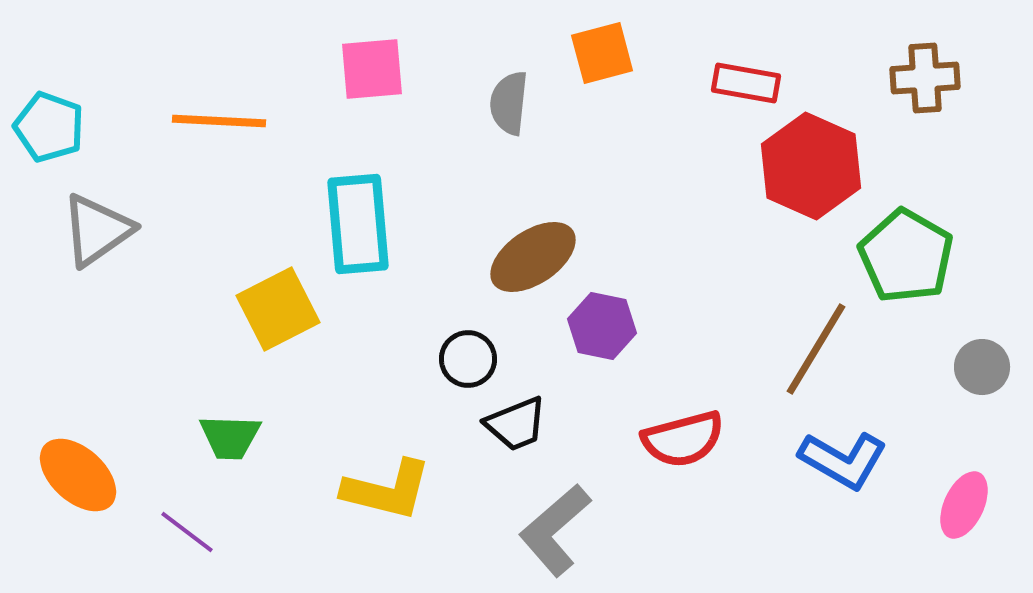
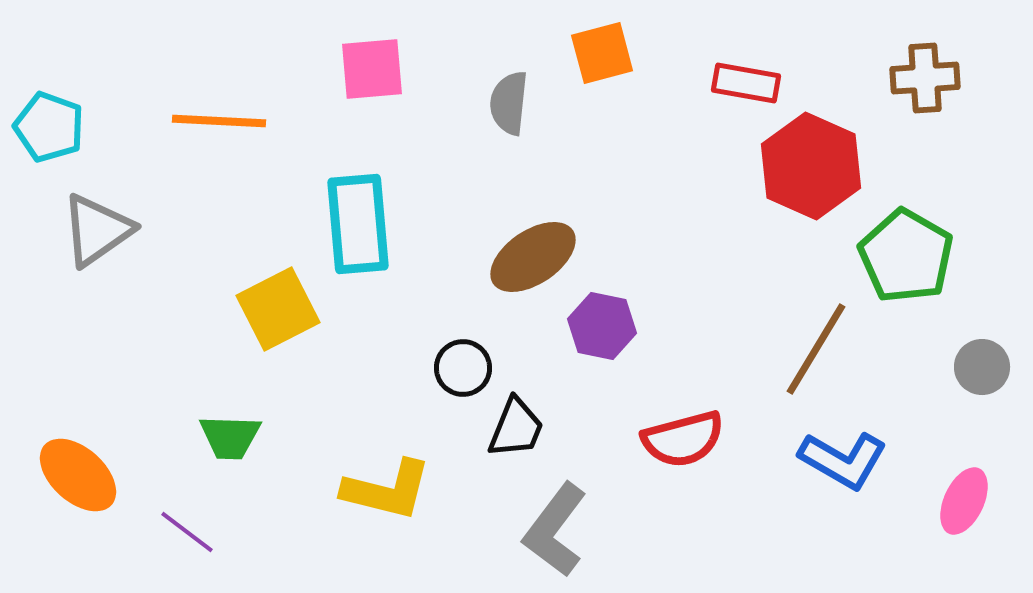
black circle: moved 5 px left, 9 px down
black trapezoid: moved 4 px down; rotated 46 degrees counterclockwise
pink ellipse: moved 4 px up
gray L-shape: rotated 12 degrees counterclockwise
